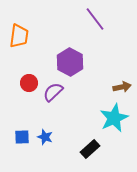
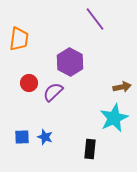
orange trapezoid: moved 3 px down
black rectangle: rotated 42 degrees counterclockwise
